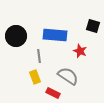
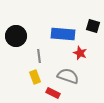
blue rectangle: moved 8 px right, 1 px up
red star: moved 2 px down
gray semicircle: rotated 15 degrees counterclockwise
